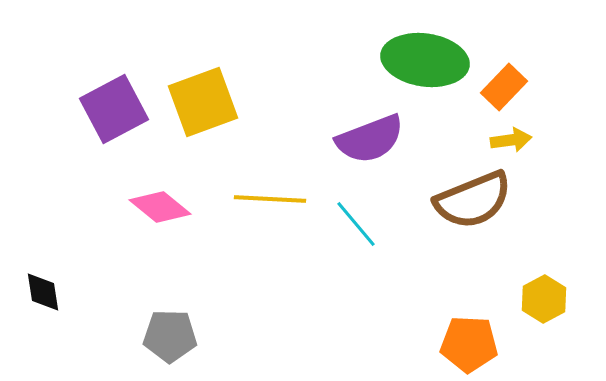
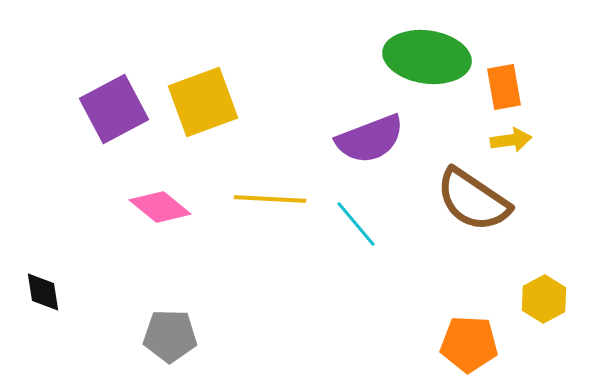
green ellipse: moved 2 px right, 3 px up
orange rectangle: rotated 54 degrees counterclockwise
brown semicircle: rotated 56 degrees clockwise
